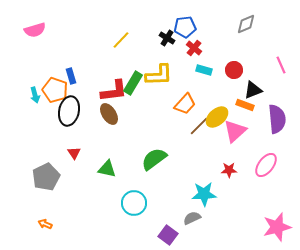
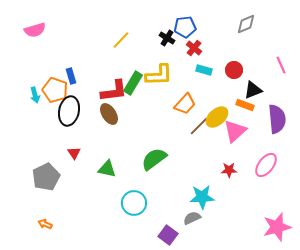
cyan star: moved 2 px left, 3 px down
